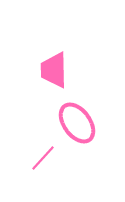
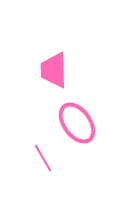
pink line: rotated 72 degrees counterclockwise
